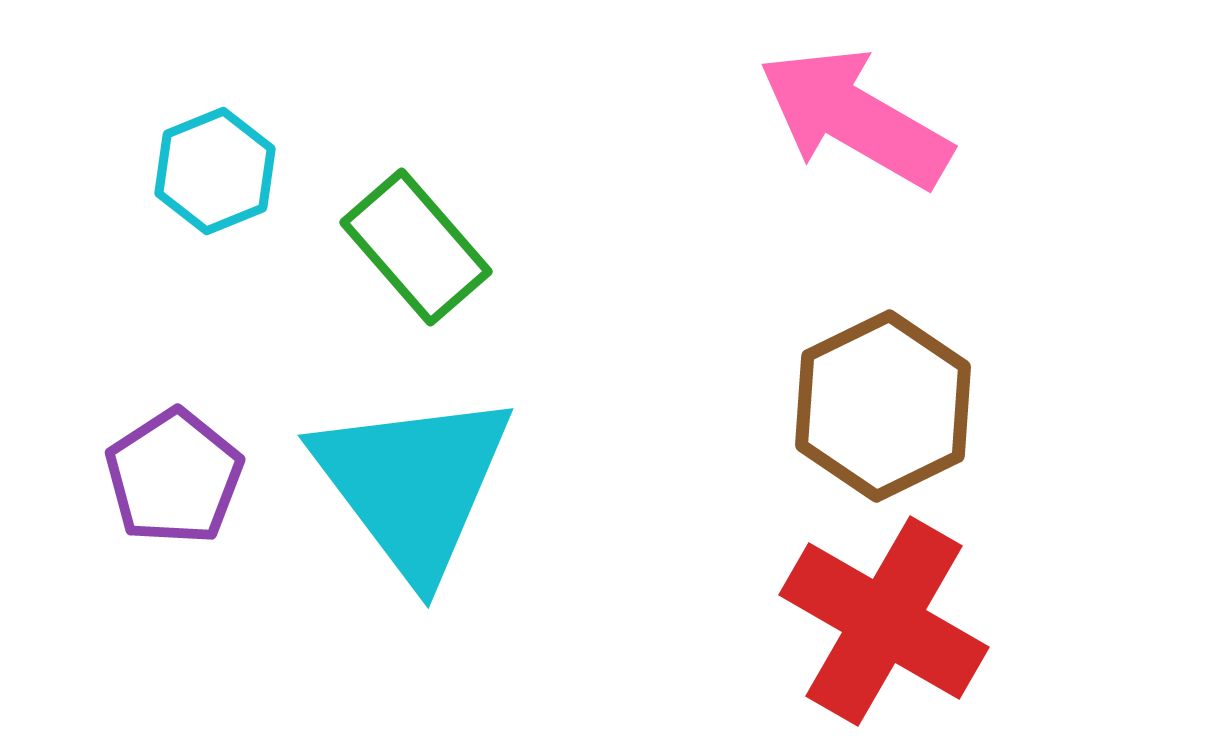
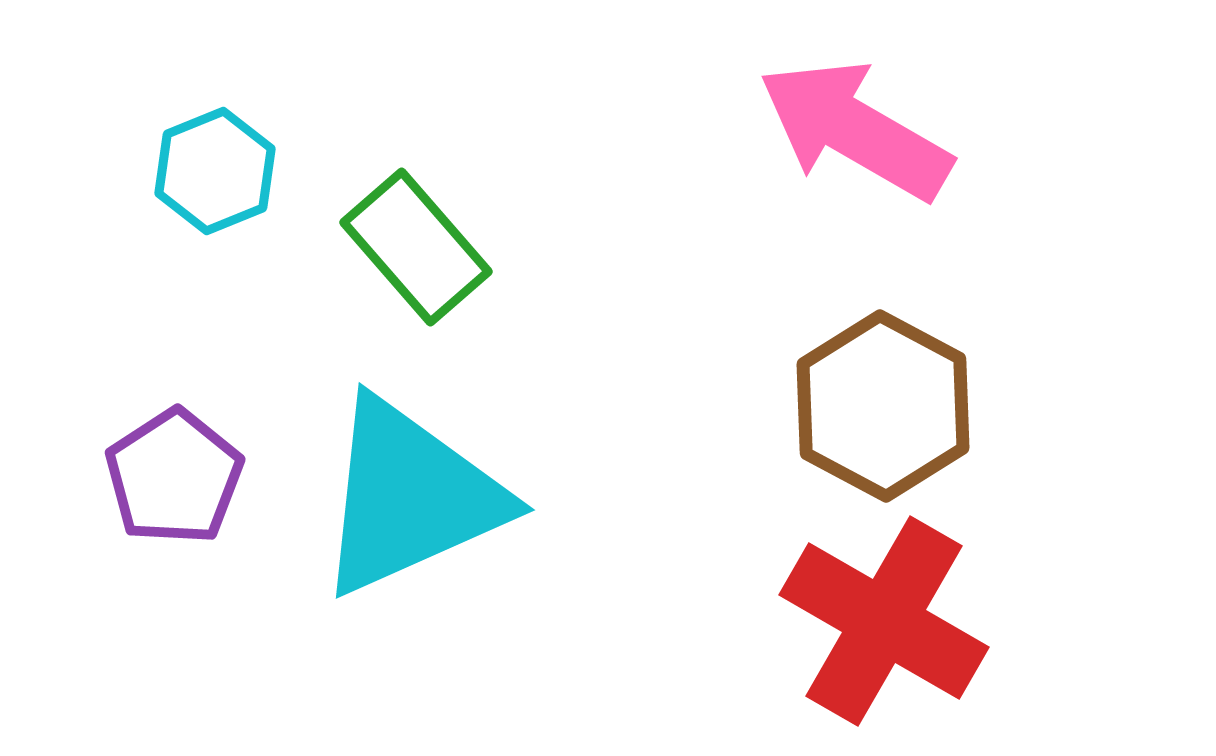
pink arrow: moved 12 px down
brown hexagon: rotated 6 degrees counterclockwise
cyan triangle: moved 3 px left, 13 px down; rotated 43 degrees clockwise
